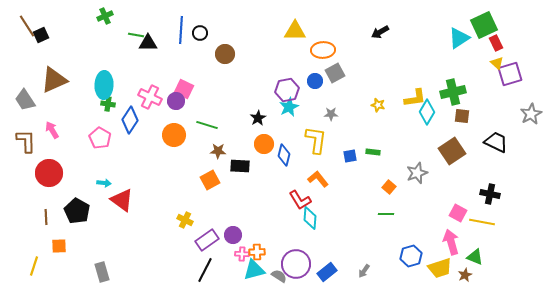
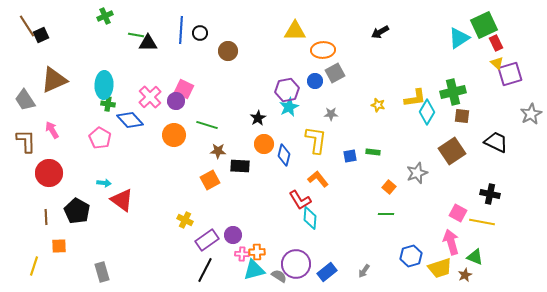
brown circle at (225, 54): moved 3 px right, 3 px up
pink cross at (150, 97): rotated 20 degrees clockwise
blue diamond at (130, 120): rotated 76 degrees counterclockwise
